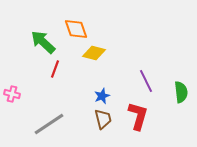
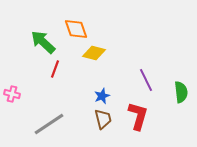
purple line: moved 1 px up
